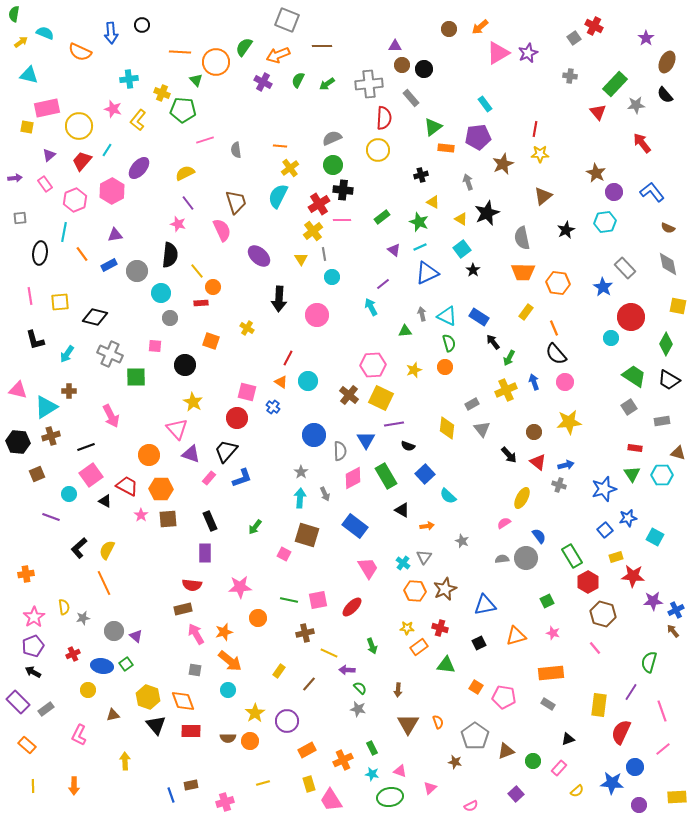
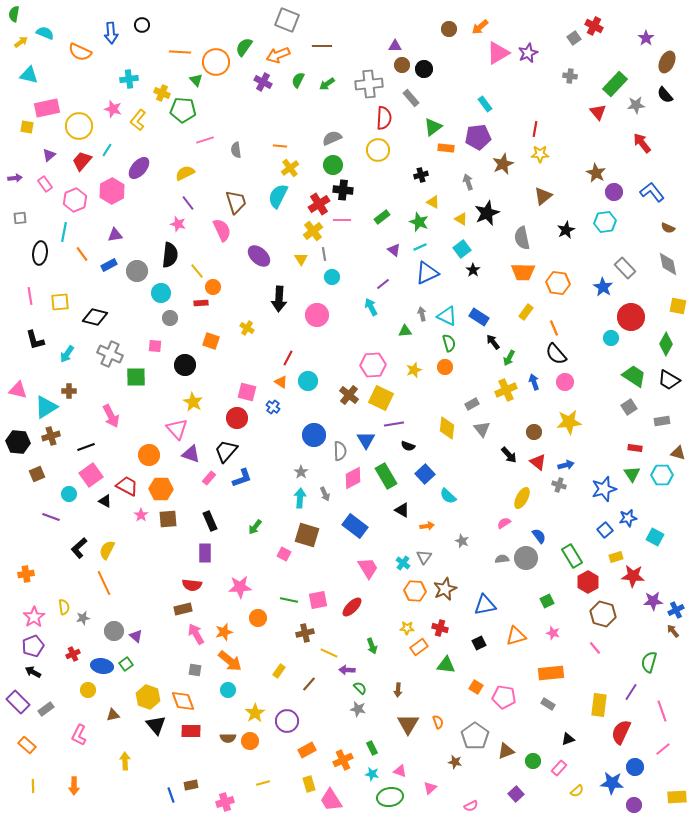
purple circle at (639, 805): moved 5 px left
